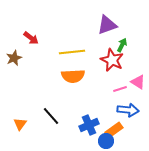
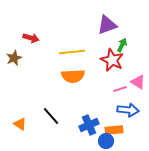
red arrow: rotated 21 degrees counterclockwise
orange triangle: rotated 32 degrees counterclockwise
orange rectangle: rotated 30 degrees clockwise
